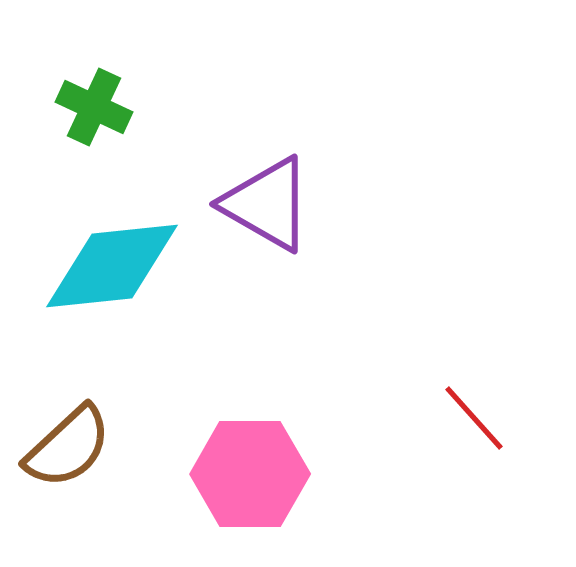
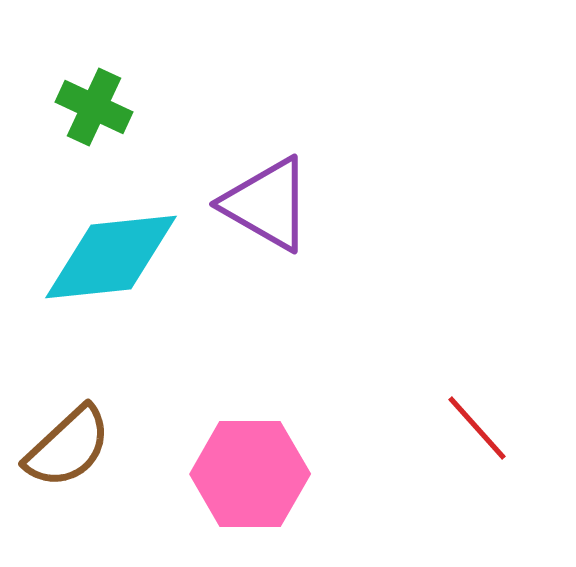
cyan diamond: moved 1 px left, 9 px up
red line: moved 3 px right, 10 px down
